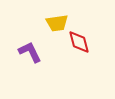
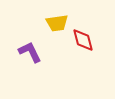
red diamond: moved 4 px right, 2 px up
